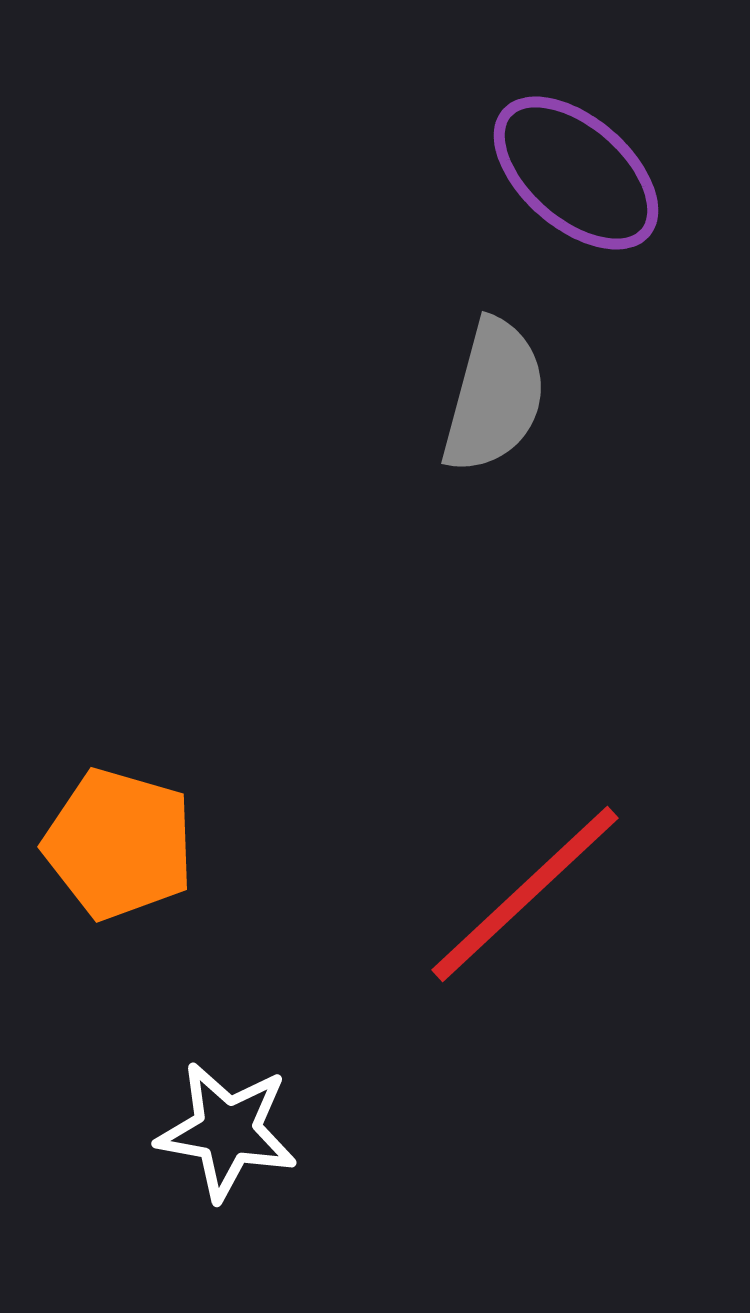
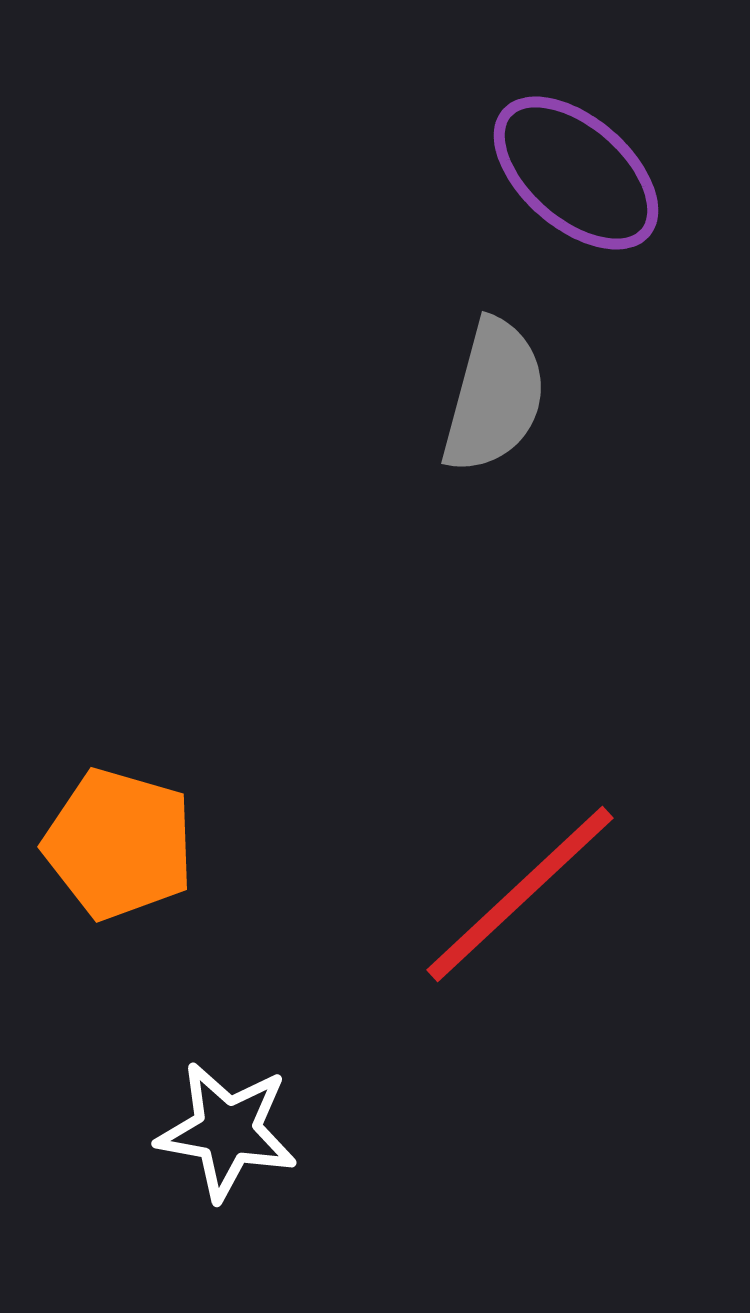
red line: moved 5 px left
